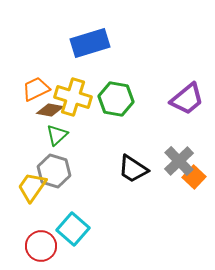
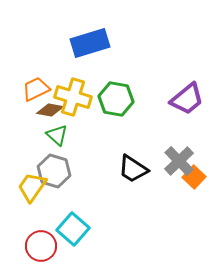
green triangle: rotated 35 degrees counterclockwise
